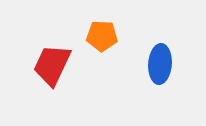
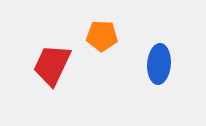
blue ellipse: moved 1 px left
